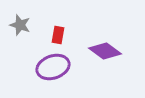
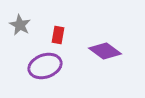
gray star: rotated 10 degrees clockwise
purple ellipse: moved 8 px left, 1 px up
